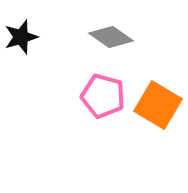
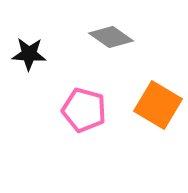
black star: moved 8 px right, 17 px down; rotated 20 degrees clockwise
pink pentagon: moved 19 px left, 14 px down
